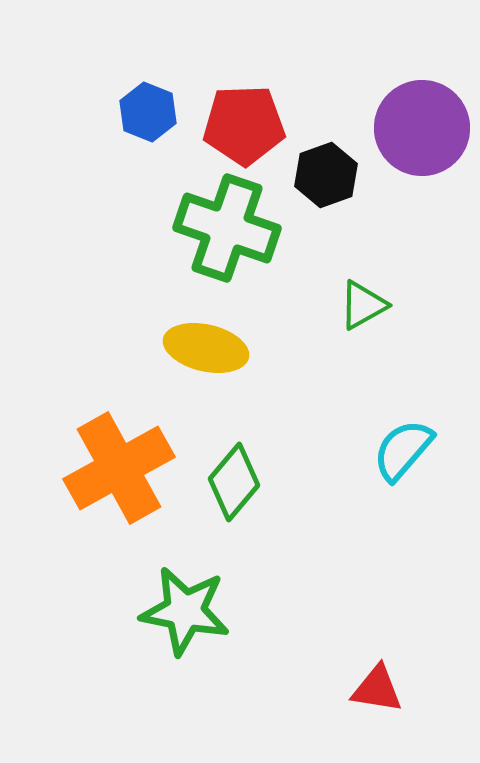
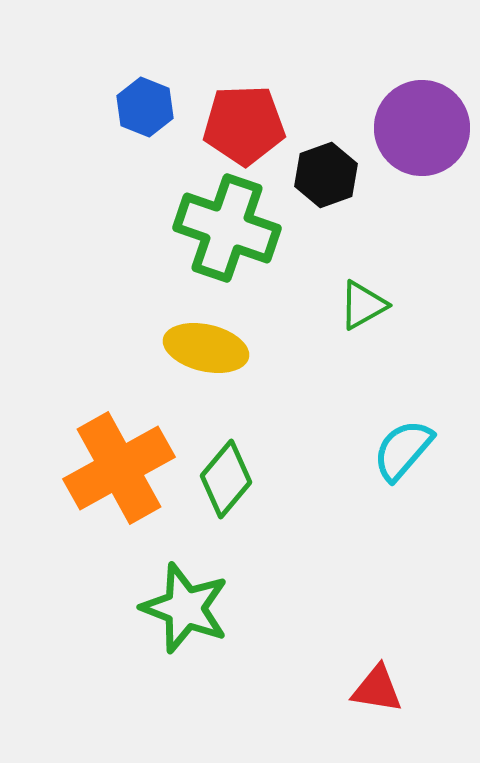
blue hexagon: moved 3 px left, 5 px up
green diamond: moved 8 px left, 3 px up
green star: moved 3 px up; rotated 10 degrees clockwise
